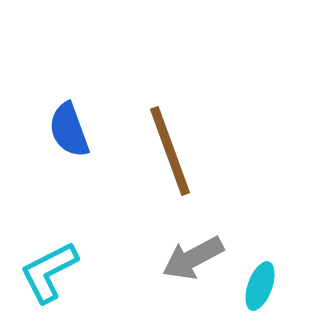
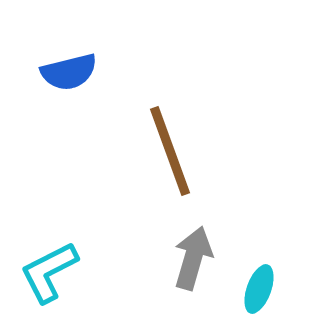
blue semicircle: moved 58 px up; rotated 84 degrees counterclockwise
gray arrow: rotated 134 degrees clockwise
cyan ellipse: moved 1 px left, 3 px down
